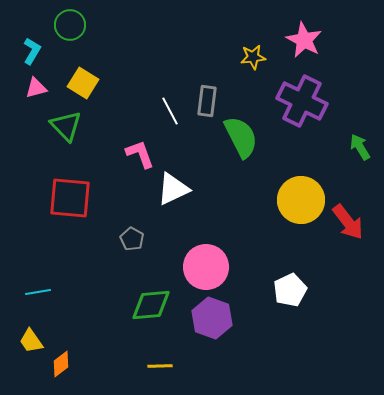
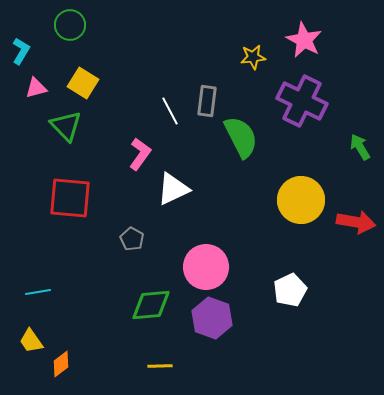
cyan L-shape: moved 11 px left
pink L-shape: rotated 56 degrees clockwise
red arrow: moved 8 px right; rotated 42 degrees counterclockwise
